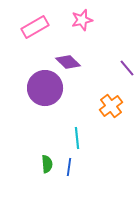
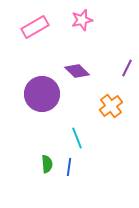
purple diamond: moved 9 px right, 9 px down
purple line: rotated 66 degrees clockwise
purple circle: moved 3 px left, 6 px down
cyan line: rotated 15 degrees counterclockwise
